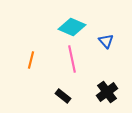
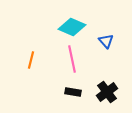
black rectangle: moved 10 px right, 4 px up; rotated 28 degrees counterclockwise
